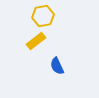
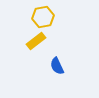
yellow hexagon: moved 1 px down
